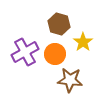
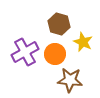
yellow star: rotated 12 degrees counterclockwise
